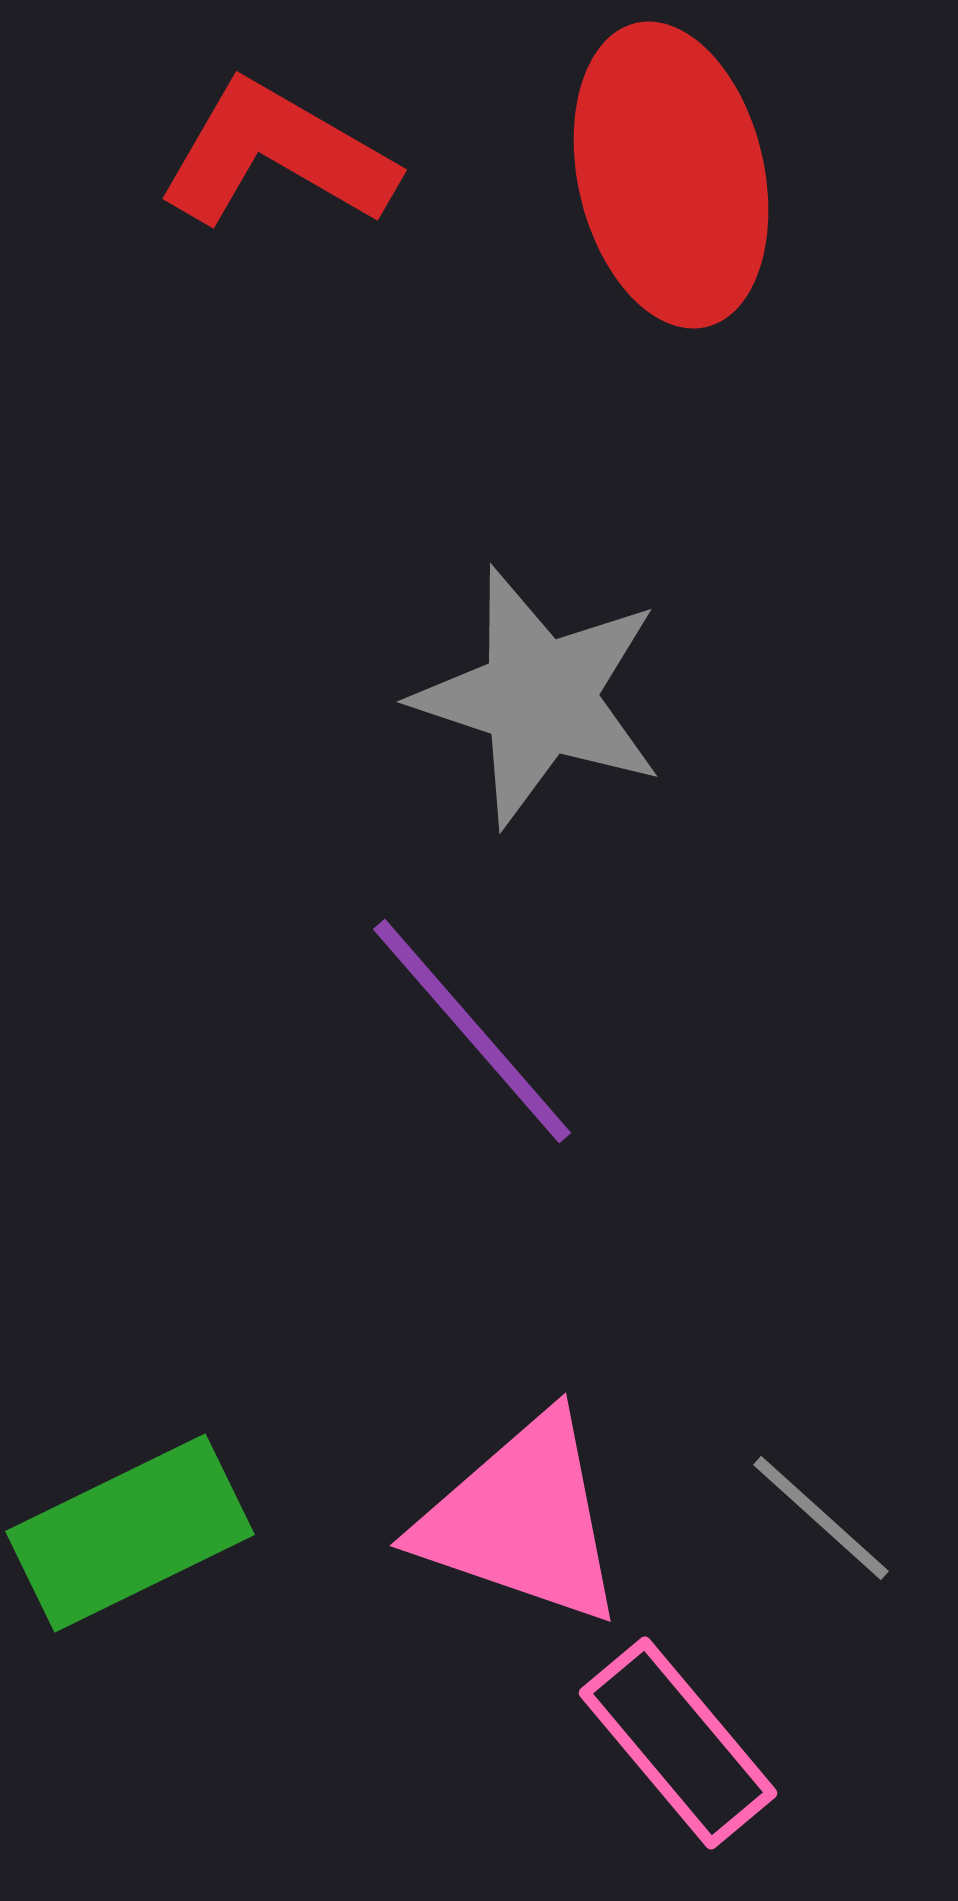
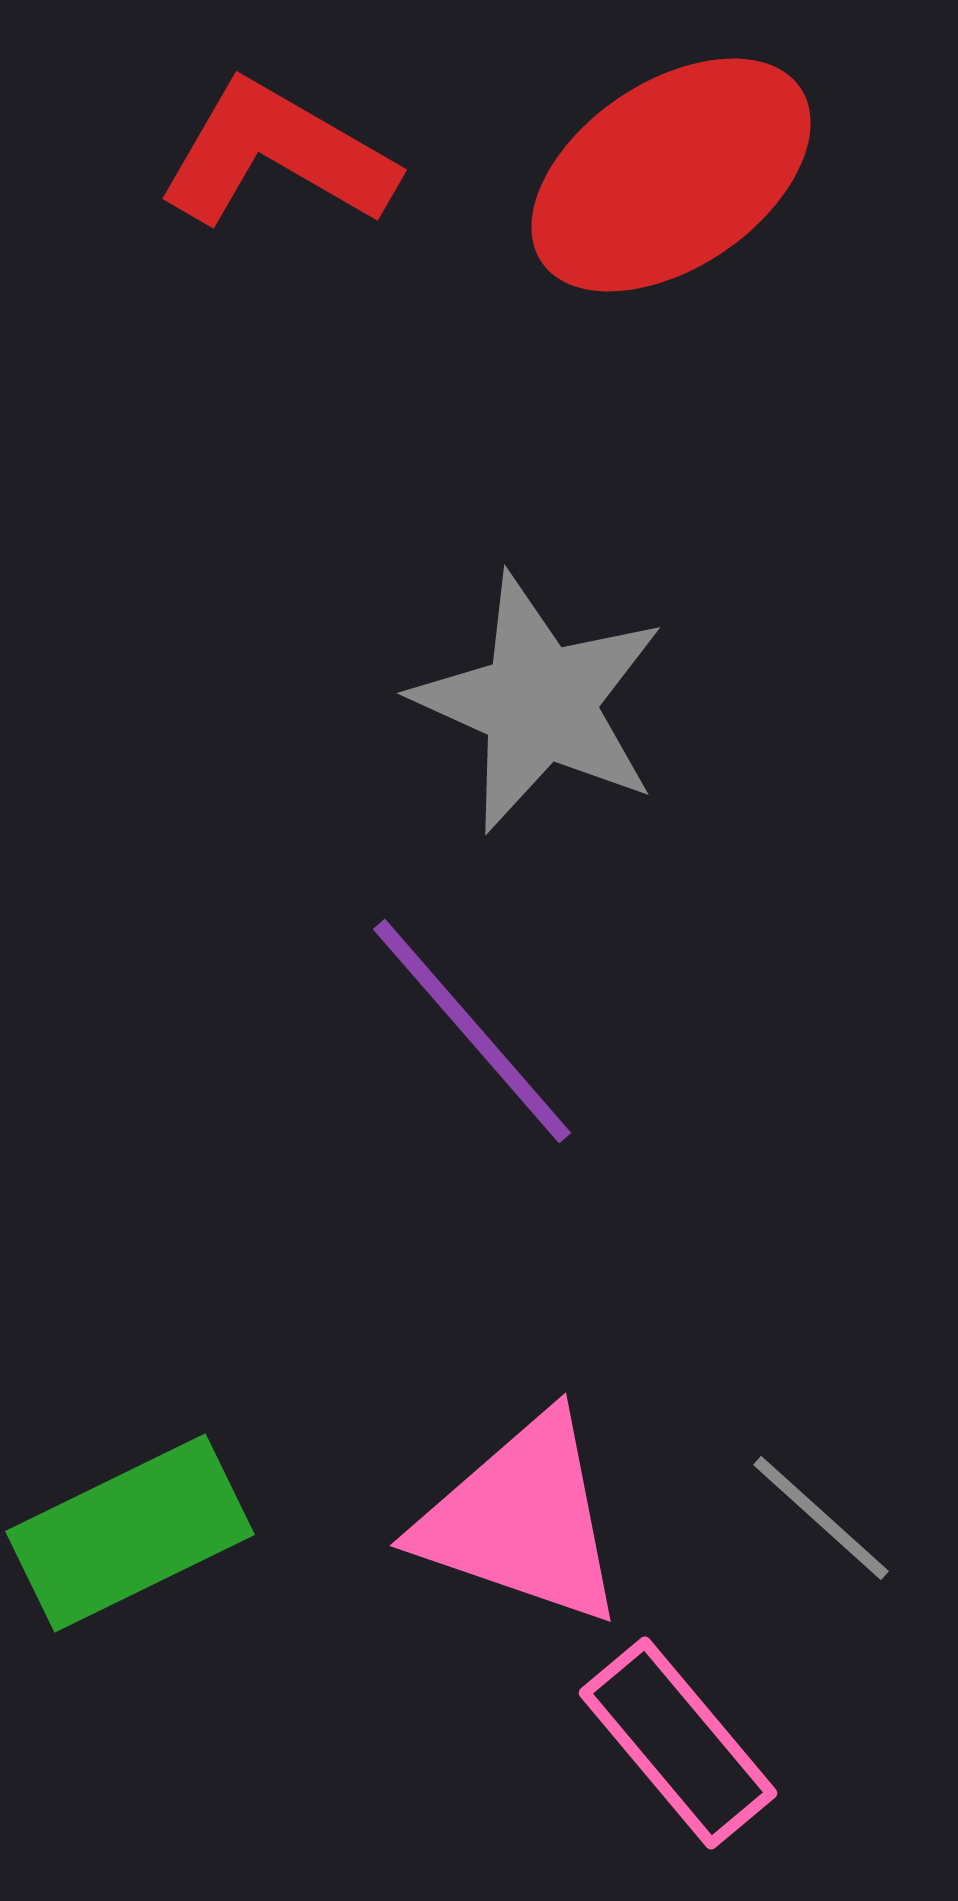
red ellipse: rotated 69 degrees clockwise
gray star: moved 6 px down; rotated 6 degrees clockwise
